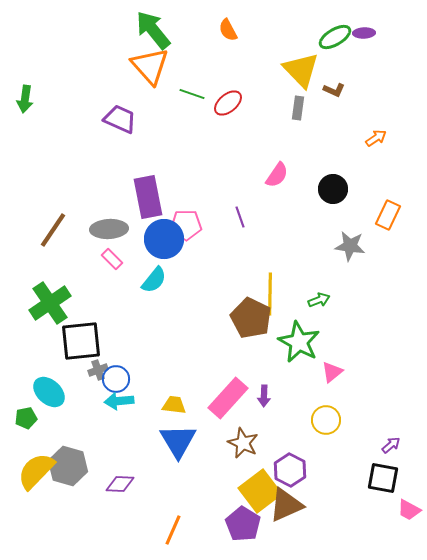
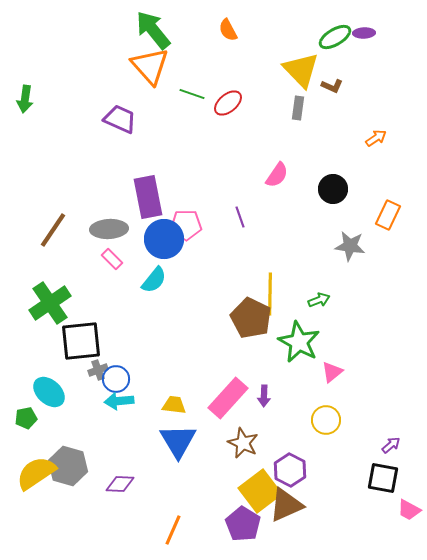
brown L-shape at (334, 90): moved 2 px left, 4 px up
yellow semicircle at (36, 471): moved 2 px down; rotated 12 degrees clockwise
